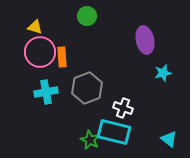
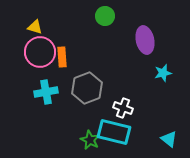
green circle: moved 18 px right
